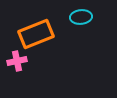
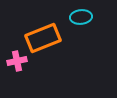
orange rectangle: moved 7 px right, 4 px down
